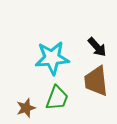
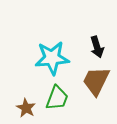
black arrow: rotated 25 degrees clockwise
brown trapezoid: rotated 32 degrees clockwise
brown star: rotated 24 degrees counterclockwise
